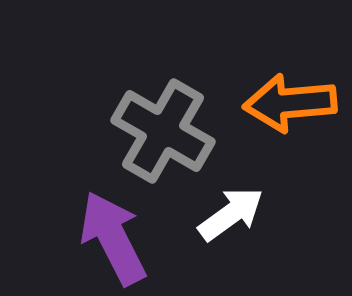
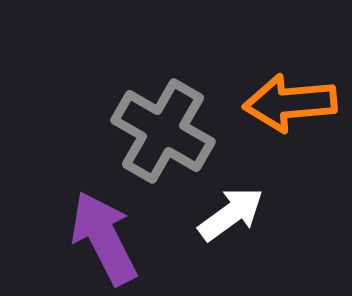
purple arrow: moved 9 px left
